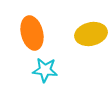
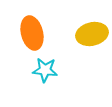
yellow ellipse: moved 1 px right
